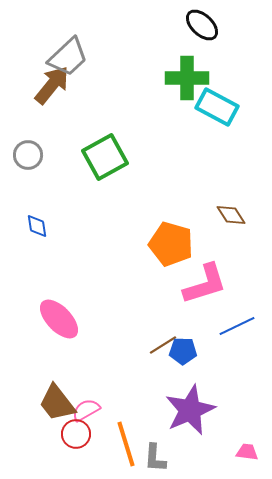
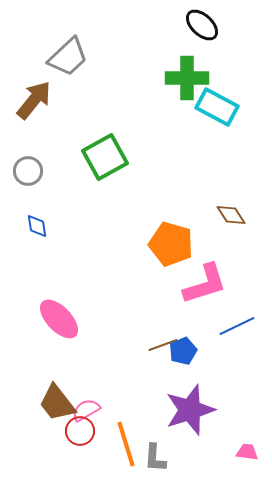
brown arrow: moved 18 px left, 15 px down
gray circle: moved 16 px down
brown line: rotated 12 degrees clockwise
blue pentagon: rotated 24 degrees counterclockwise
purple star: rotated 6 degrees clockwise
red circle: moved 4 px right, 3 px up
